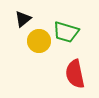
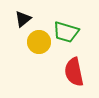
yellow circle: moved 1 px down
red semicircle: moved 1 px left, 2 px up
